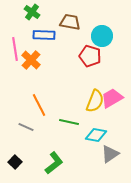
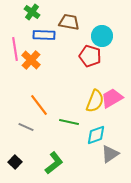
brown trapezoid: moved 1 px left
orange line: rotated 10 degrees counterclockwise
cyan diamond: rotated 30 degrees counterclockwise
